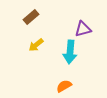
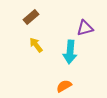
purple triangle: moved 2 px right, 1 px up
yellow arrow: rotated 91 degrees clockwise
